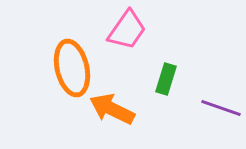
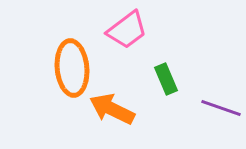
pink trapezoid: rotated 18 degrees clockwise
orange ellipse: rotated 8 degrees clockwise
green rectangle: rotated 40 degrees counterclockwise
